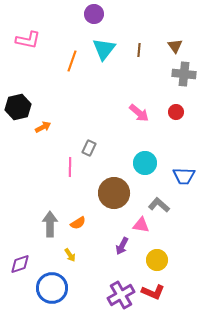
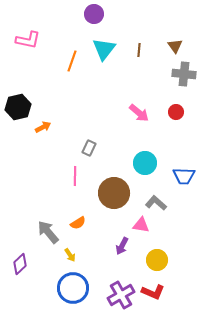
pink line: moved 5 px right, 9 px down
gray L-shape: moved 3 px left, 2 px up
gray arrow: moved 2 px left, 8 px down; rotated 40 degrees counterclockwise
purple diamond: rotated 25 degrees counterclockwise
blue circle: moved 21 px right
